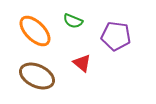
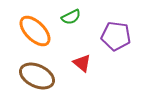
green semicircle: moved 2 px left, 4 px up; rotated 48 degrees counterclockwise
